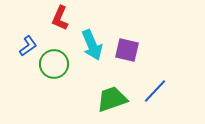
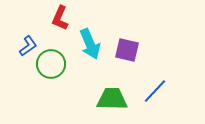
cyan arrow: moved 2 px left, 1 px up
green circle: moved 3 px left
green trapezoid: rotated 20 degrees clockwise
